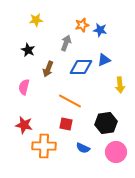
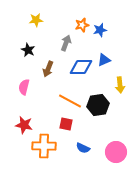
blue star: rotated 24 degrees counterclockwise
black hexagon: moved 8 px left, 18 px up
